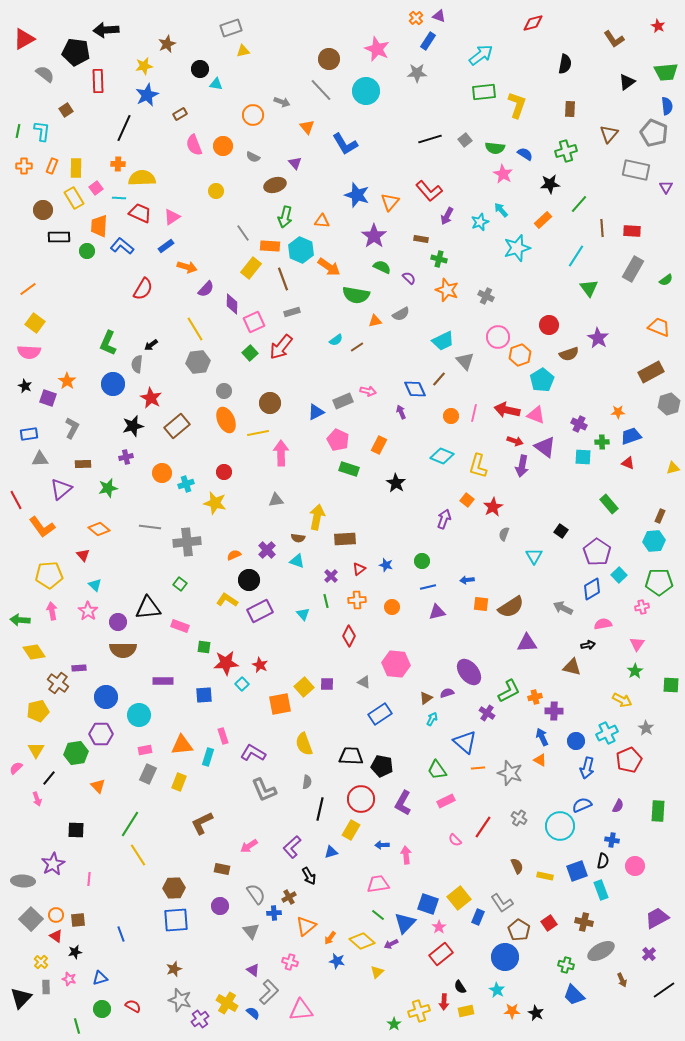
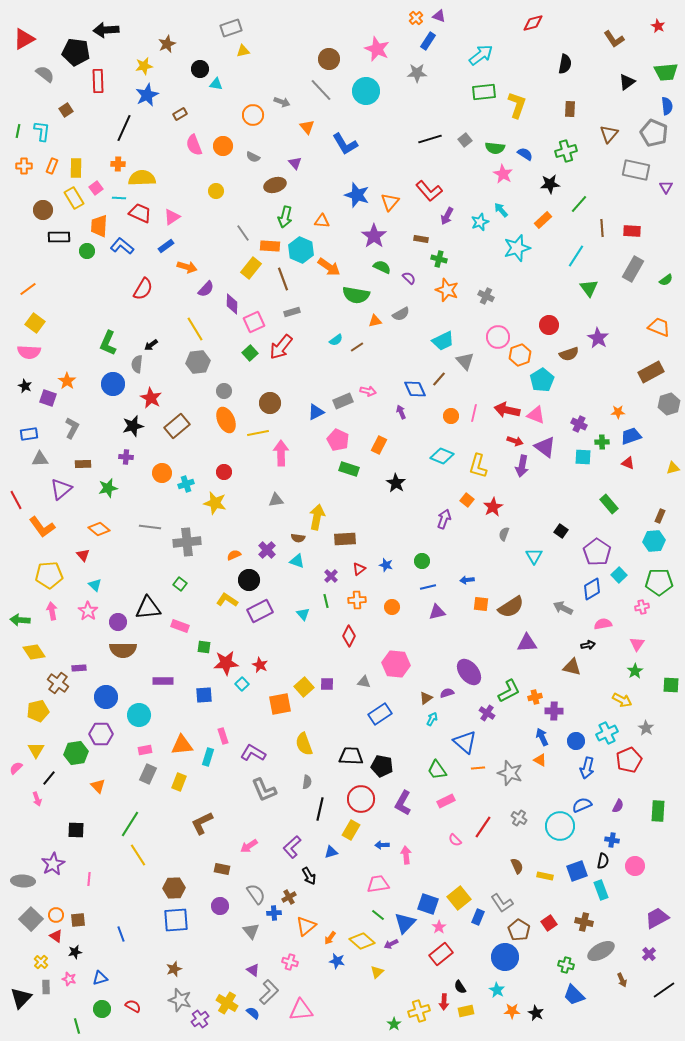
purple cross at (126, 457): rotated 16 degrees clockwise
gray triangle at (364, 682): rotated 16 degrees counterclockwise
